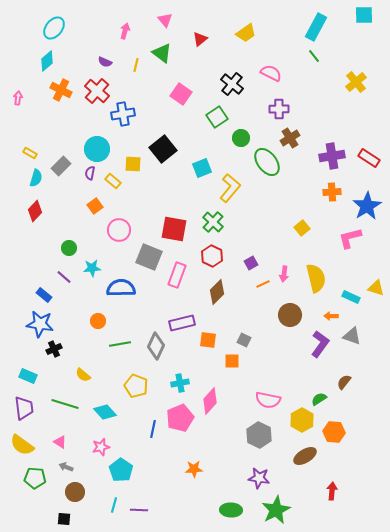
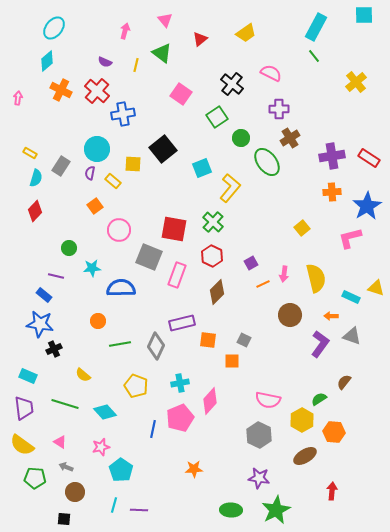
gray rectangle at (61, 166): rotated 12 degrees counterclockwise
purple line at (64, 277): moved 8 px left, 1 px up; rotated 28 degrees counterclockwise
